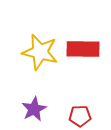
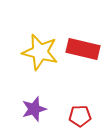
red rectangle: rotated 12 degrees clockwise
purple star: rotated 10 degrees clockwise
